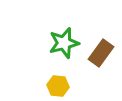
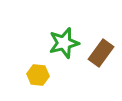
yellow hexagon: moved 20 px left, 11 px up
